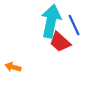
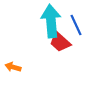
cyan arrow: rotated 16 degrees counterclockwise
blue line: moved 2 px right
